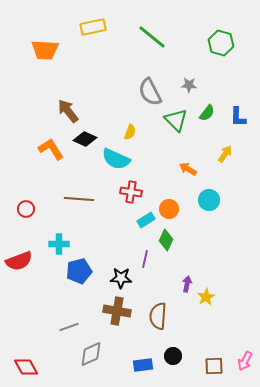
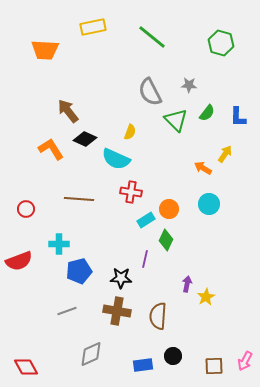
orange arrow: moved 15 px right, 1 px up
cyan circle: moved 4 px down
gray line: moved 2 px left, 16 px up
